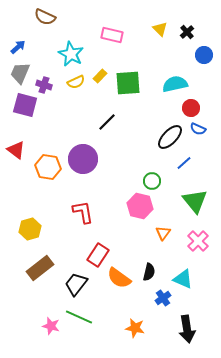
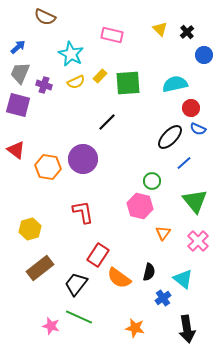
purple square: moved 7 px left
cyan triangle: rotated 15 degrees clockwise
